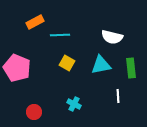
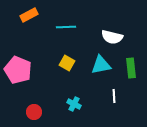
orange rectangle: moved 6 px left, 7 px up
cyan line: moved 6 px right, 8 px up
pink pentagon: moved 1 px right, 2 px down
white line: moved 4 px left
